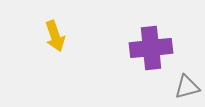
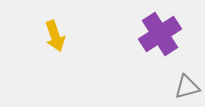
purple cross: moved 9 px right, 14 px up; rotated 27 degrees counterclockwise
